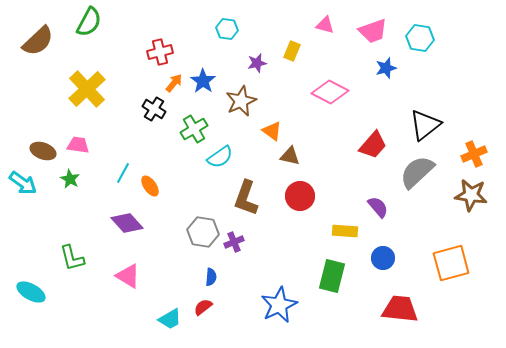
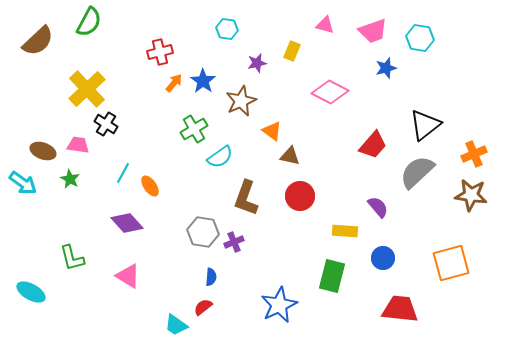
black cross at (154, 109): moved 48 px left, 15 px down
cyan trapezoid at (170, 319): moved 6 px right, 6 px down; rotated 65 degrees clockwise
